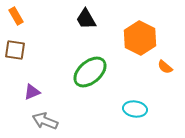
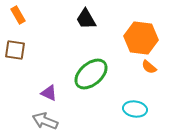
orange rectangle: moved 2 px right, 1 px up
orange hexagon: moved 1 px right; rotated 20 degrees counterclockwise
orange semicircle: moved 16 px left
green ellipse: moved 1 px right, 2 px down
purple triangle: moved 17 px right, 1 px down; rotated 48 degrees clockwise
